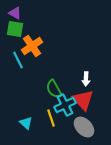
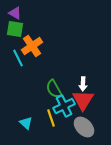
cyan line: moved 2 px up
white arrow: moved 3 px left, 5 px down
red triangle: rotated 15 degrees clockwise
cyan cross: moved 1 px left, 1 px down
